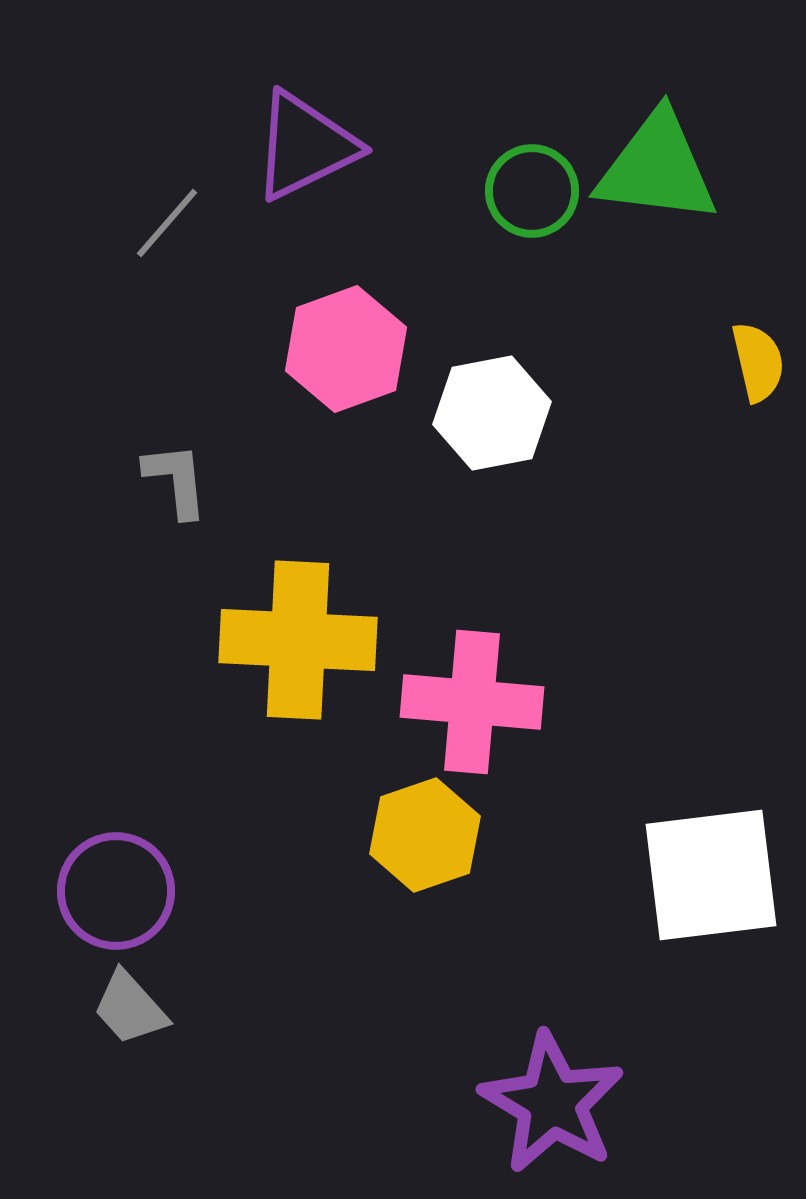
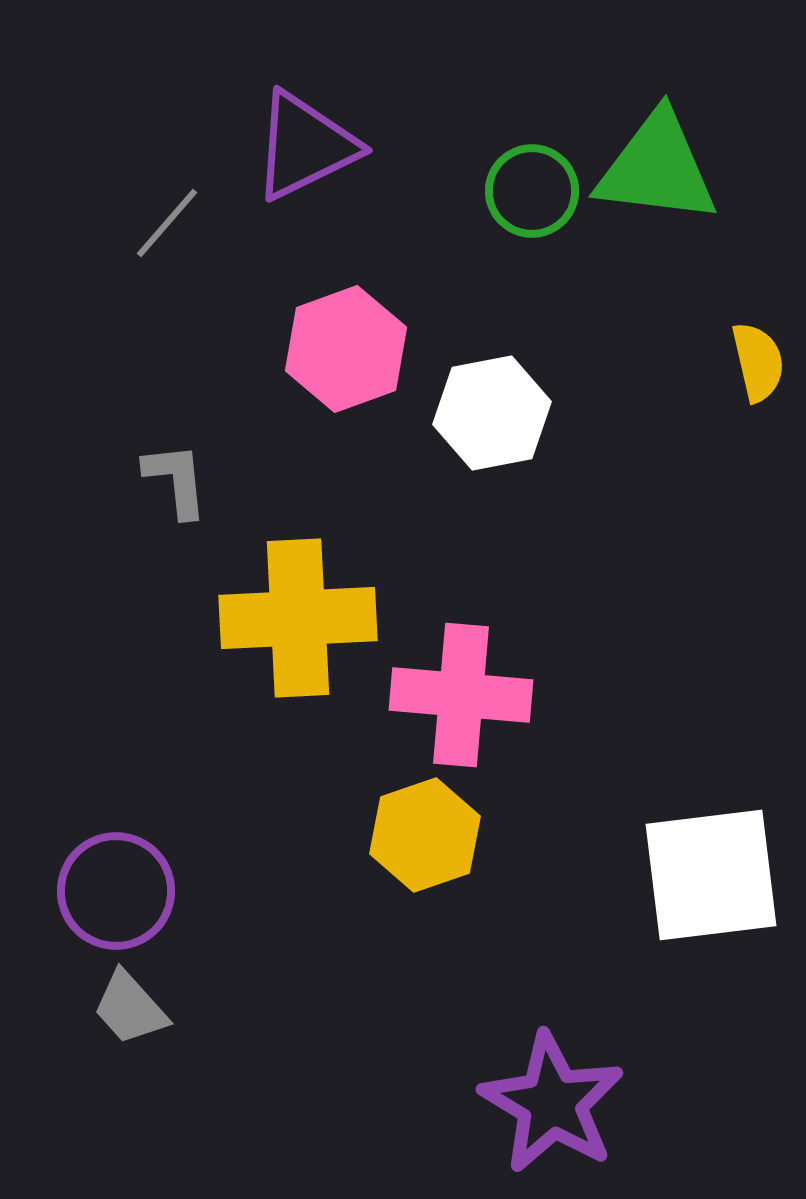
yellow cross: moved 22 px up; rotated 6 degrees counterclockwise
pink cross: moved 11 px left, 7 px up
